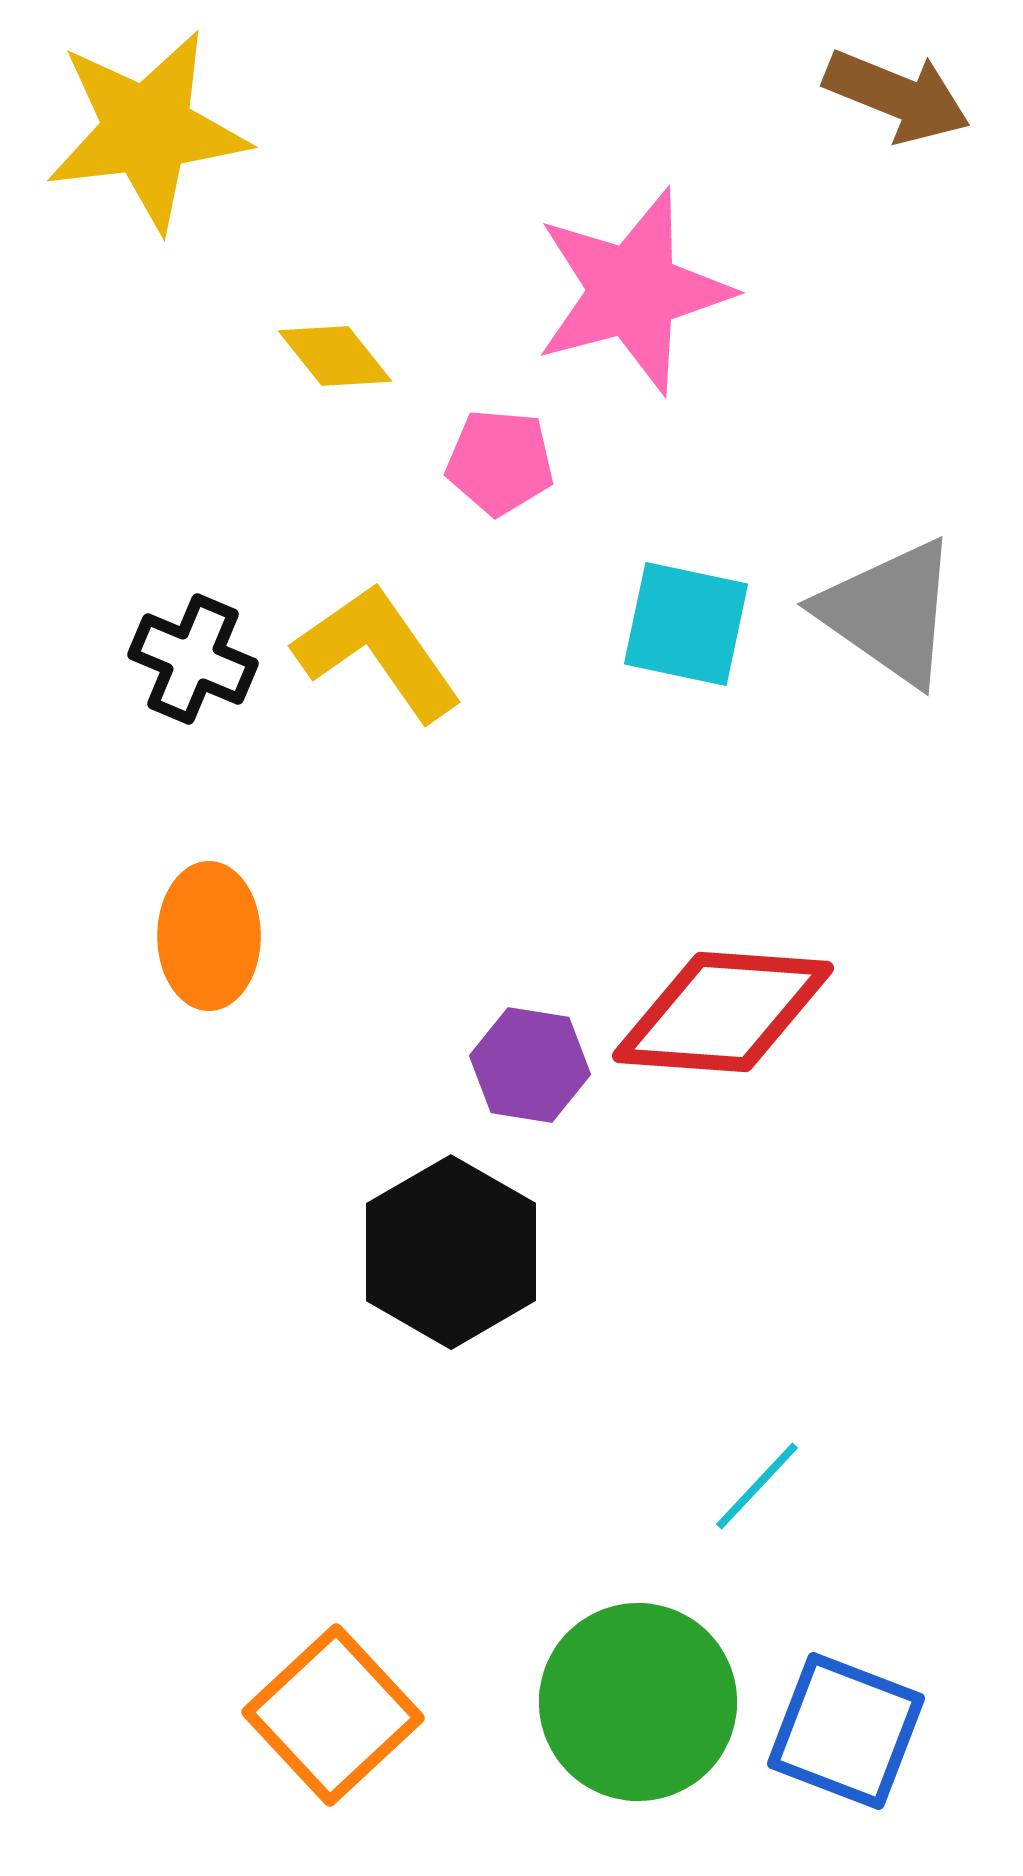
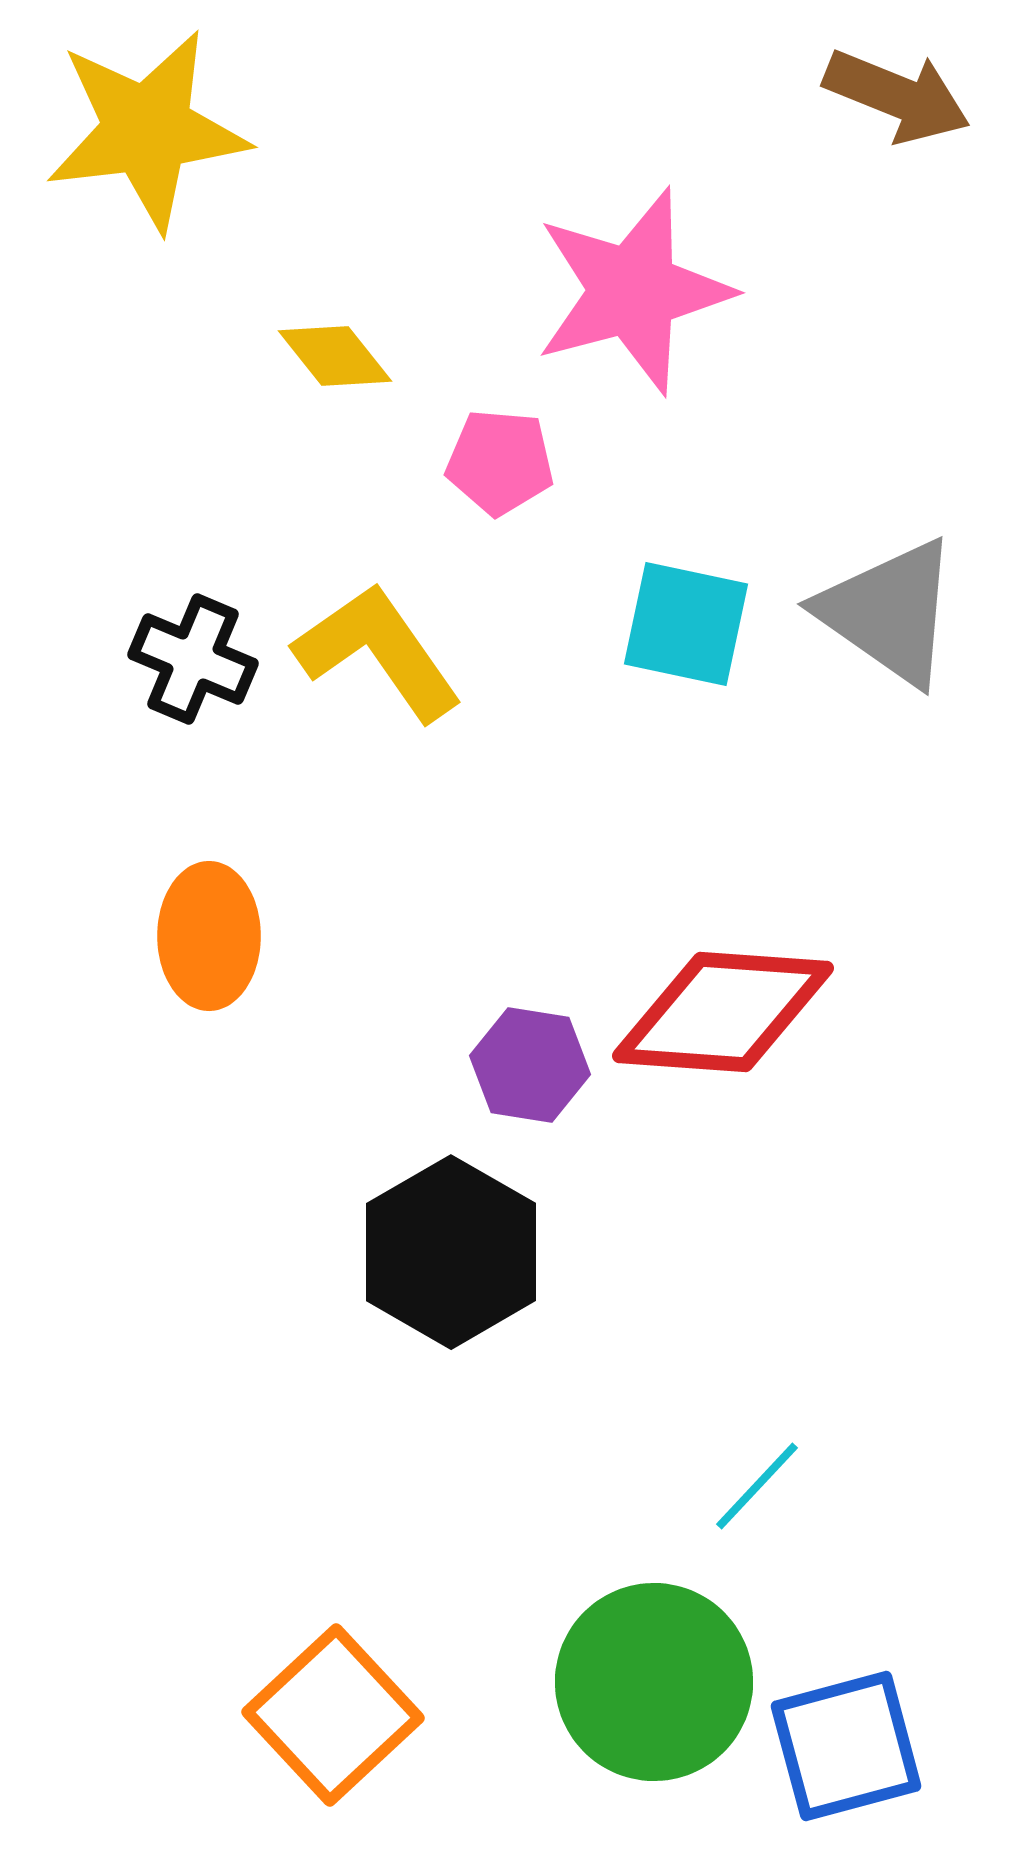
green circle: moved 16 px right, 20 px up
blue square: moved 15 px down; rotated 36 degrees counterclockwise
